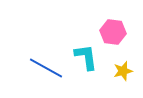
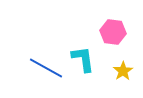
cyan L-shape: moved 3 px left, 2 px down
yellow star: rotated 18 degrees counterclockwise
